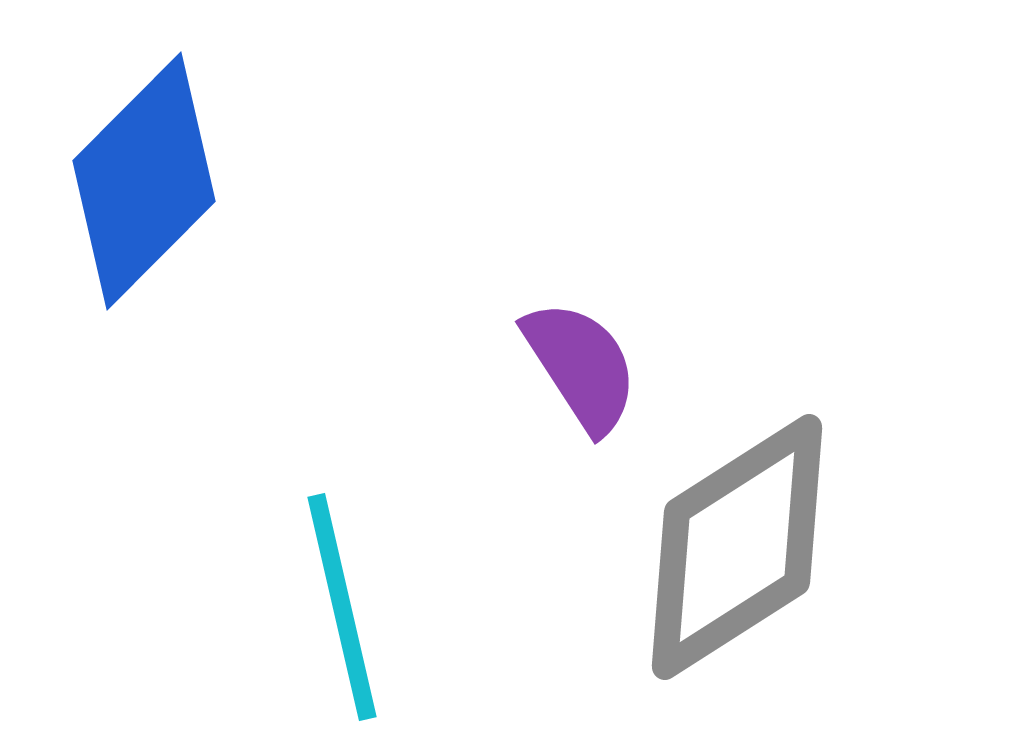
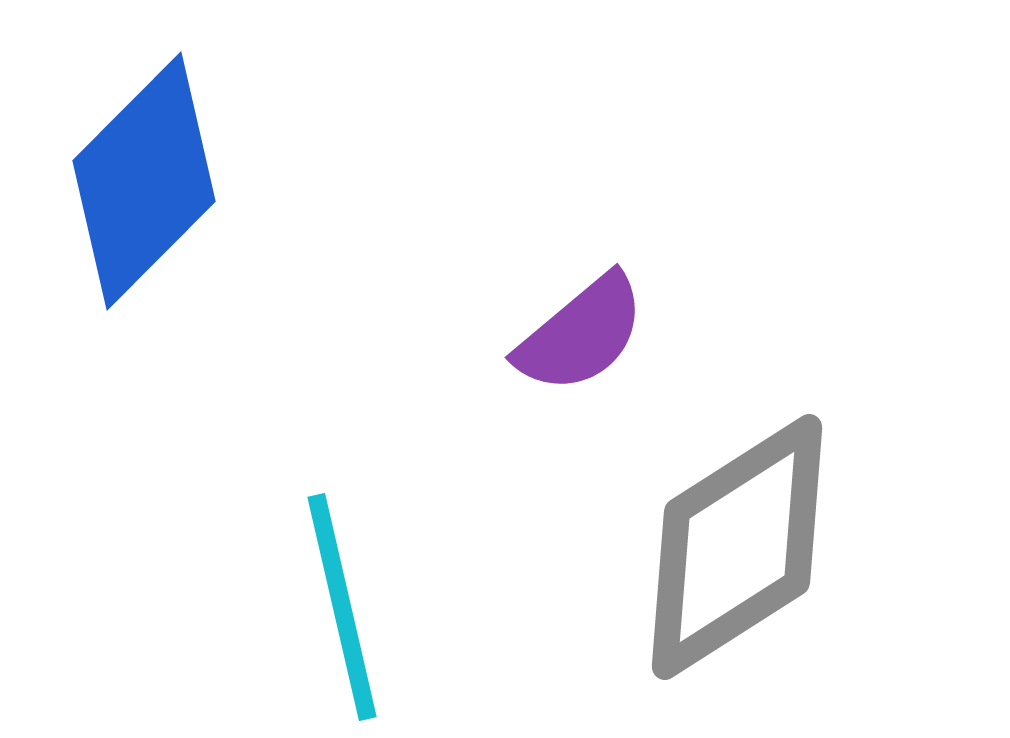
purple semicircle: moved 32 px up; rotated 83 degrees clockwise
